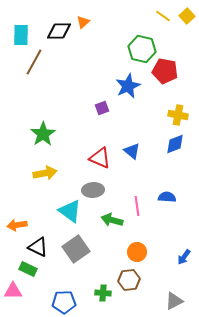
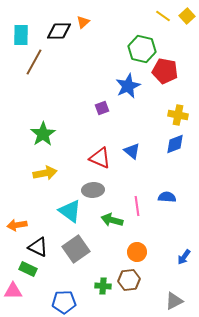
green cross: moved 7 px up
